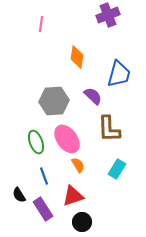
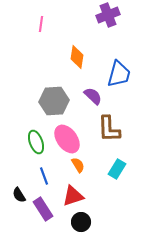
black circle: moved 1 px left
